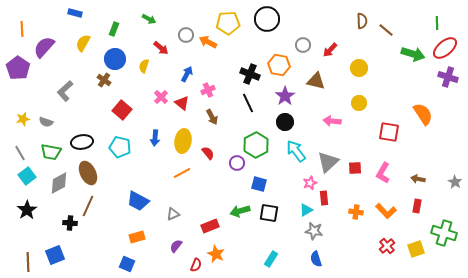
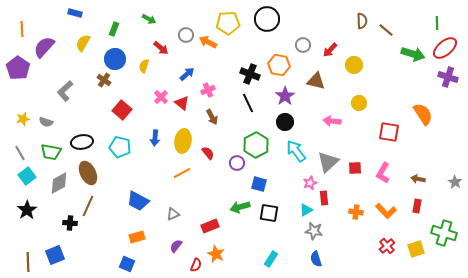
yellow circle at (359, 68): moved 5 px left, 3 px up
blue arrow at (187, 74): rotated 21 degrees clockwise
green arrow at (240, 211): moved 4 px up
